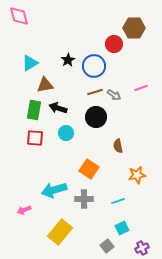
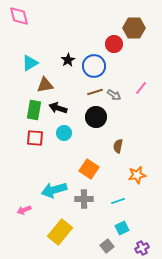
pink line: rotated 32 degrees counterclockwise
cyan circle: moved 2 px left
brown semicircle: rotated 24 degrees clockwise
